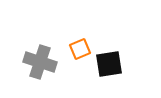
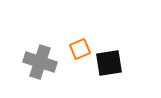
black square: moved 1 px up
